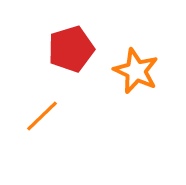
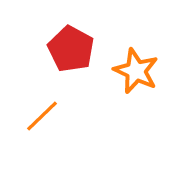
red pentagon: rotated 27 degrees counterclockwise
